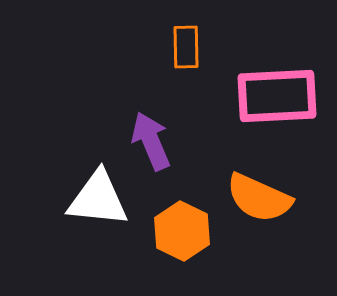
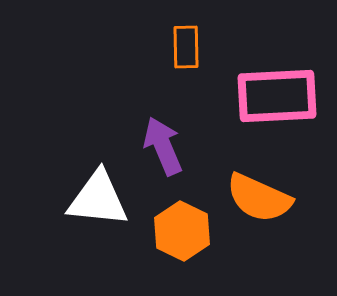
purple arrow: moved 12 px right, 5 px down
